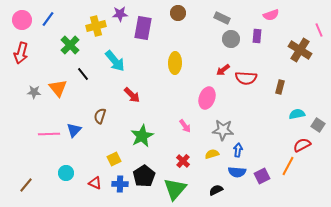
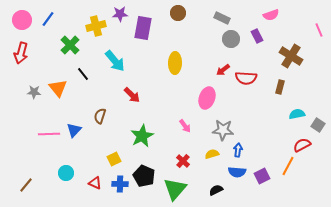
purple rectangle at (257, 36): rotated 32 degrees counterclockwise
brown cross at (300, 50): moved 9 px left, 6 px down
black pentagon at (144, 176): rotated 15 degrees counterclockwise
